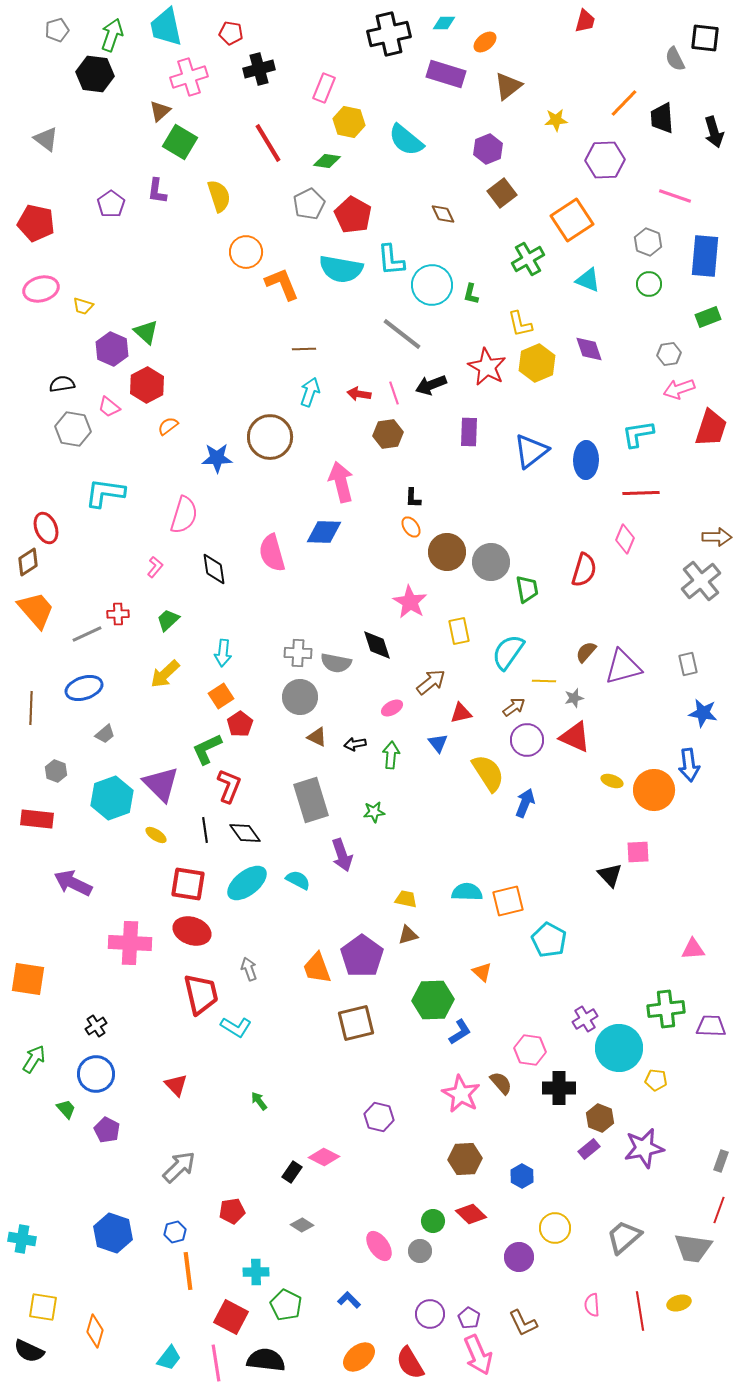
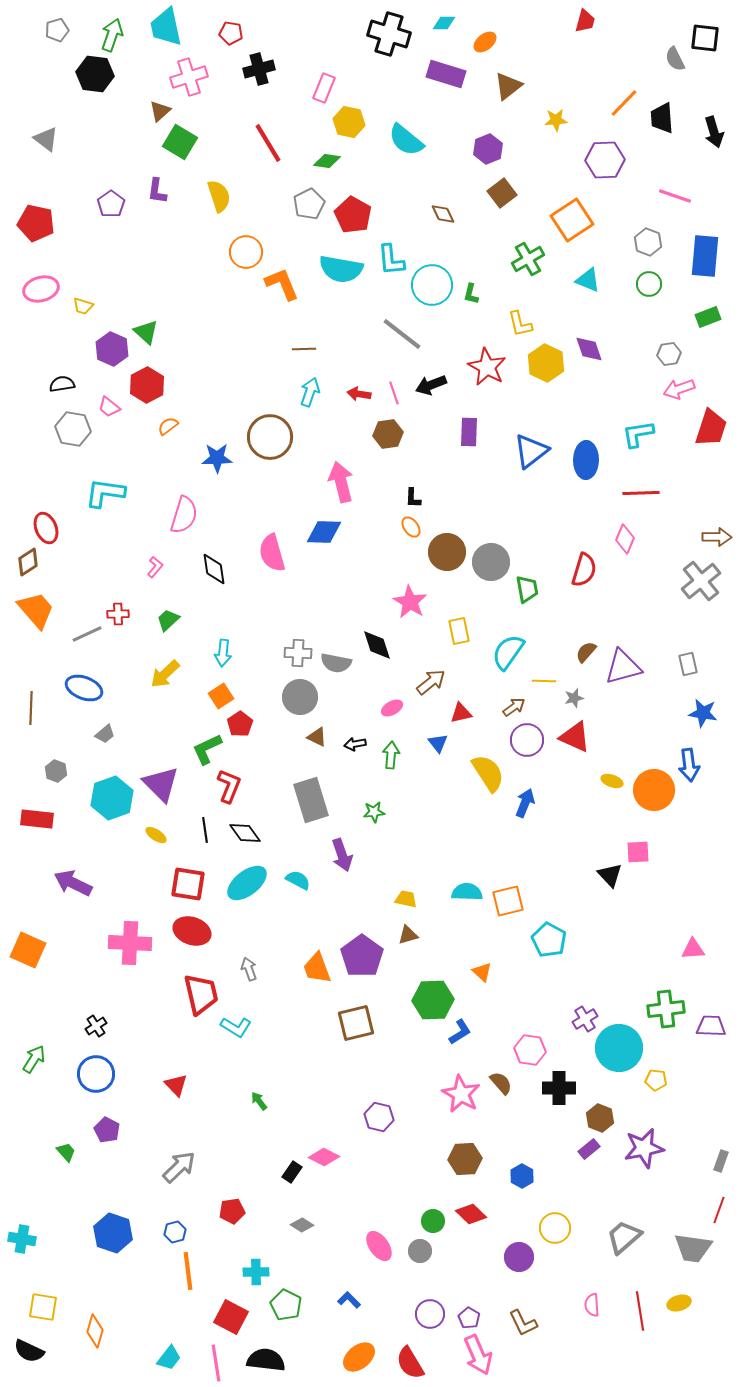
black cross at (389, 34): rotated 30 degrees clockwise
yellow hexagon at (537, 363): moved 9 px right; rotated 12 degrees counterclockwise
blue ellipse at (84, 688): rotated 39 degrees clockwise
orange square at (28, 979): moved 29 px up; rotated 15 degrees clockwise
green trapezoid at (66, 1109): moved 43 px down
